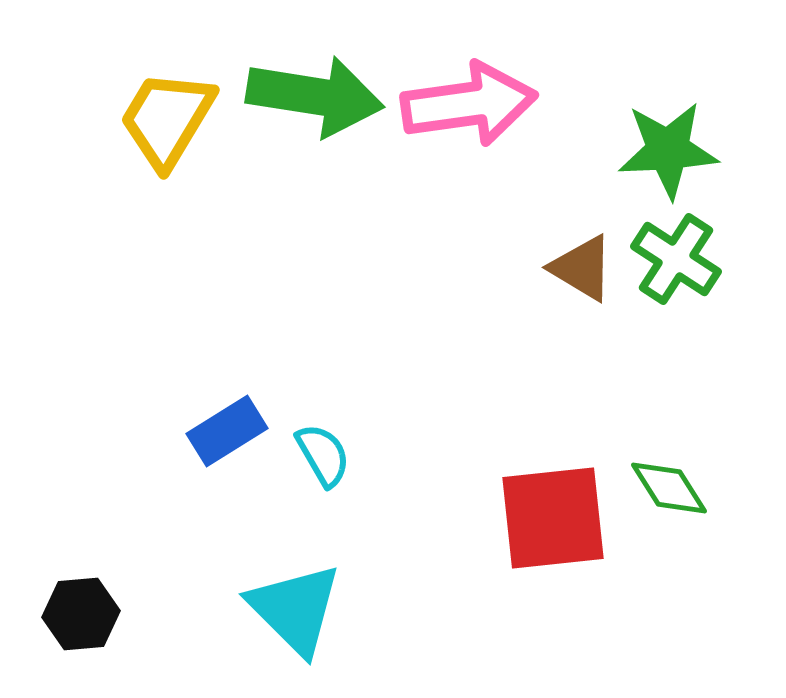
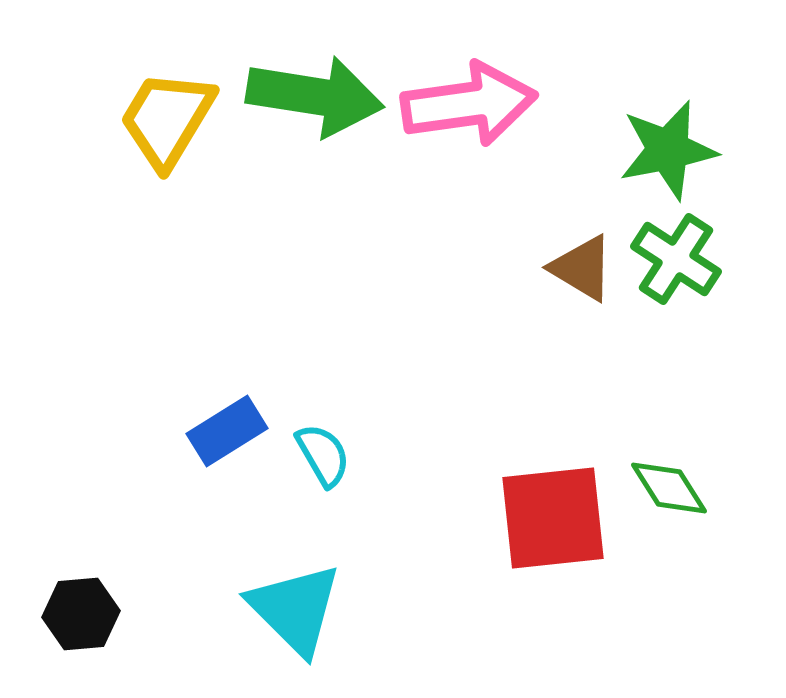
green star: rotated 8 degrees counterclockwise
